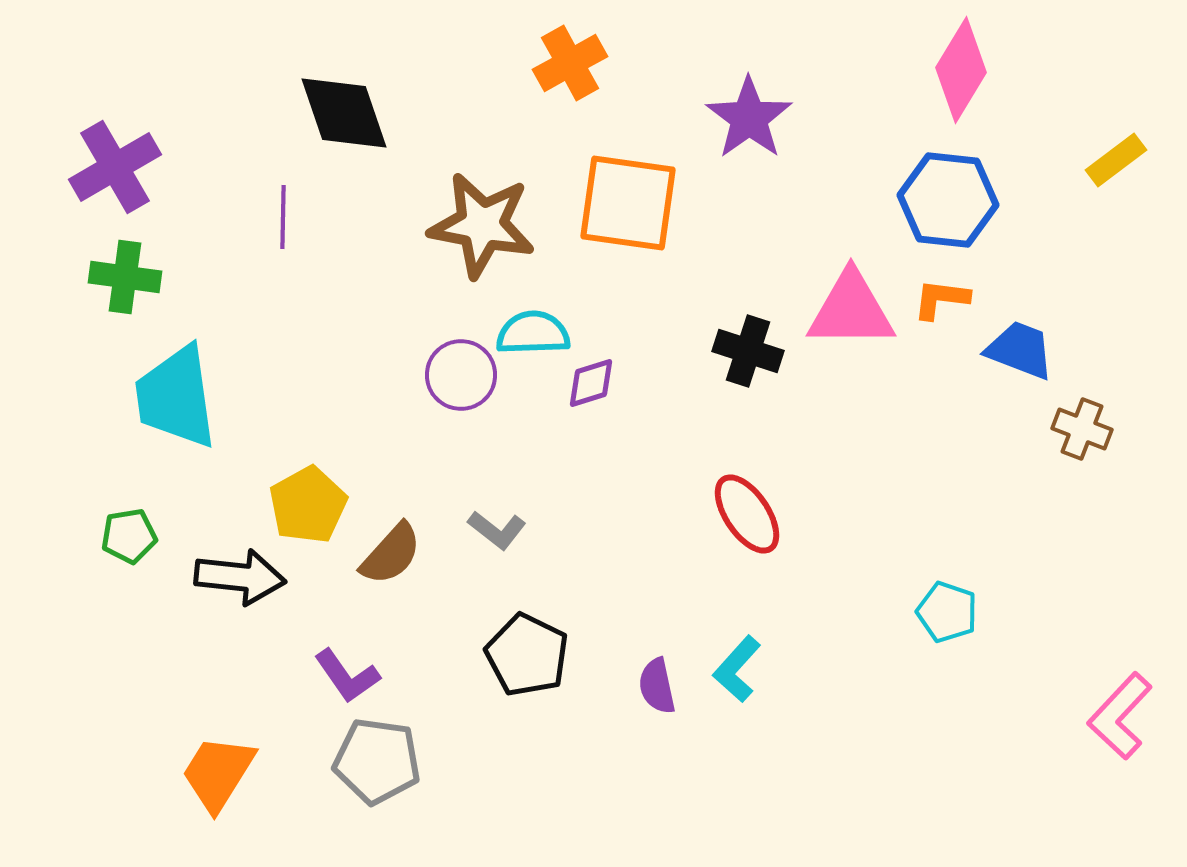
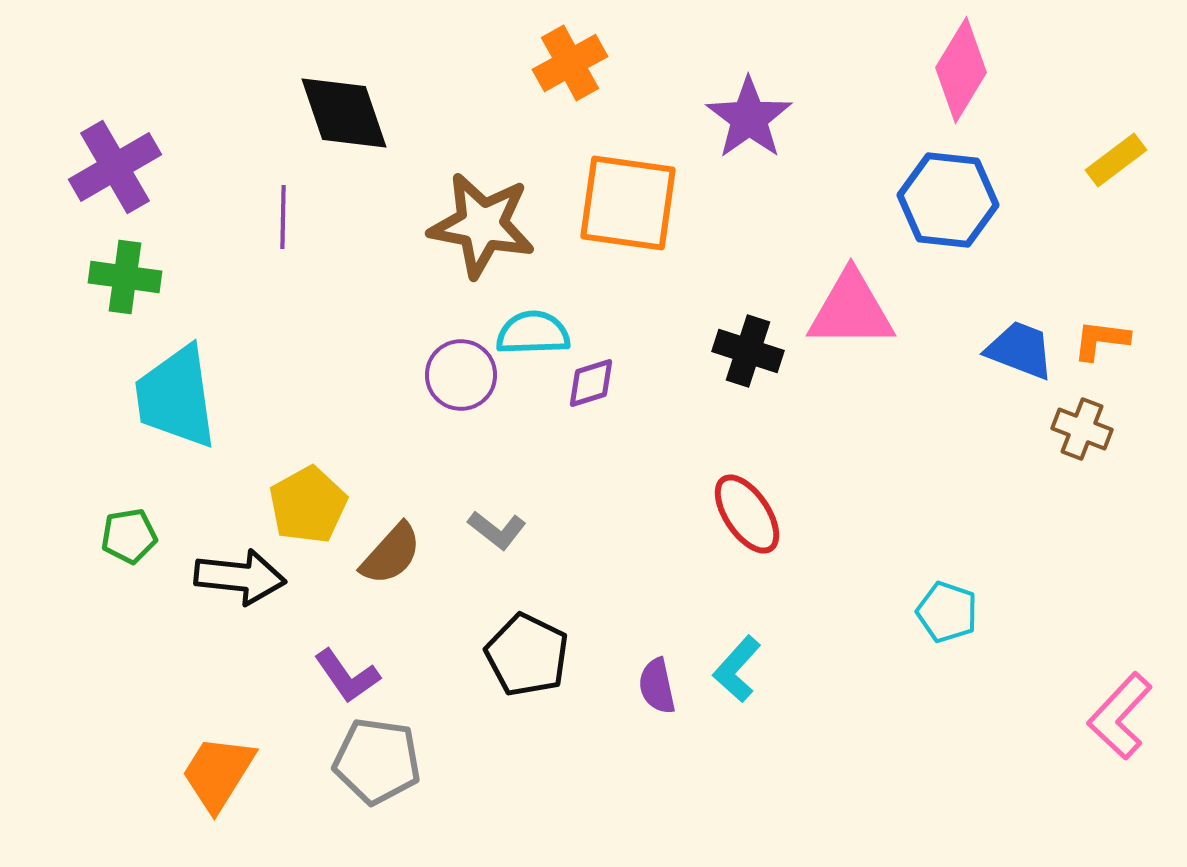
orange L-shape: moved 160 px right, 41 px down
